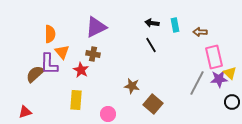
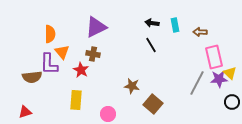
brown semicircle: moved 3 px left, 3 px down; rotated 144 degrees counterclockwise
